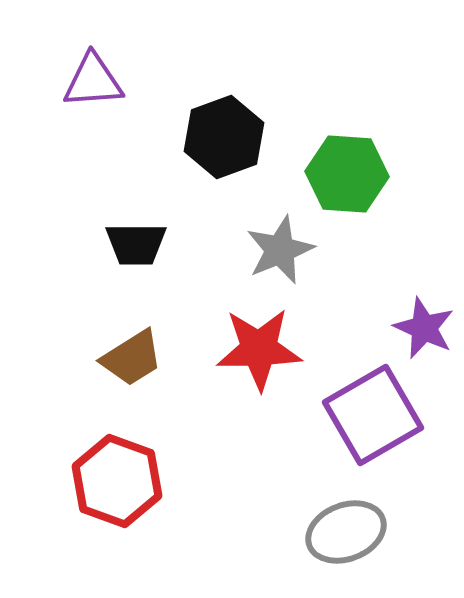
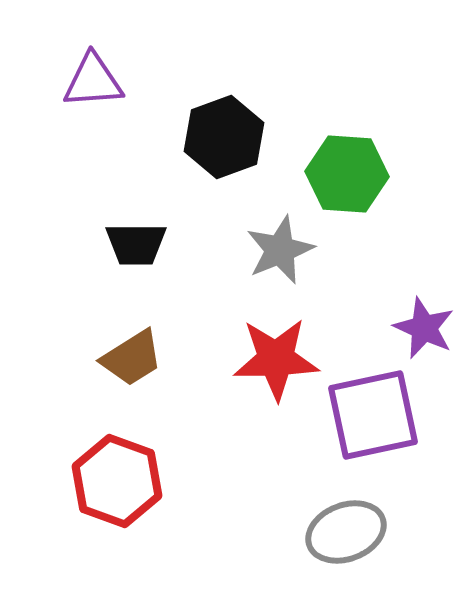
red star: moved 17 px right, 10 px down
purple square: rotated 18 degrees clockwise
